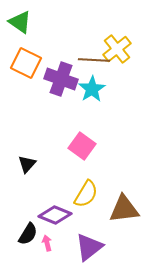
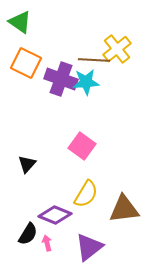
cyan star: moved 6 px left, 7 px up; rotated 28 degrees clockwise
